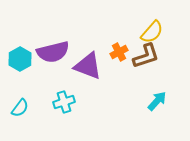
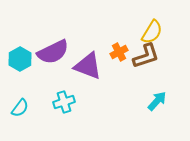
yellow semicircle: rotated 10 degrees counterclockwise
purple semicircle: rotated 12 degrees counterclockwise
